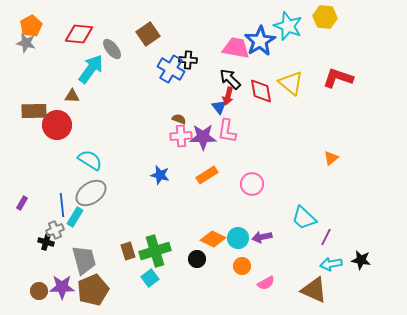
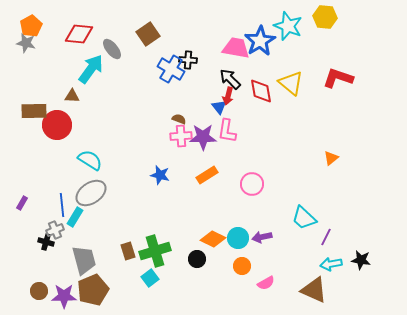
purple star at (62, 287): moved 2 px right, 9 px down
